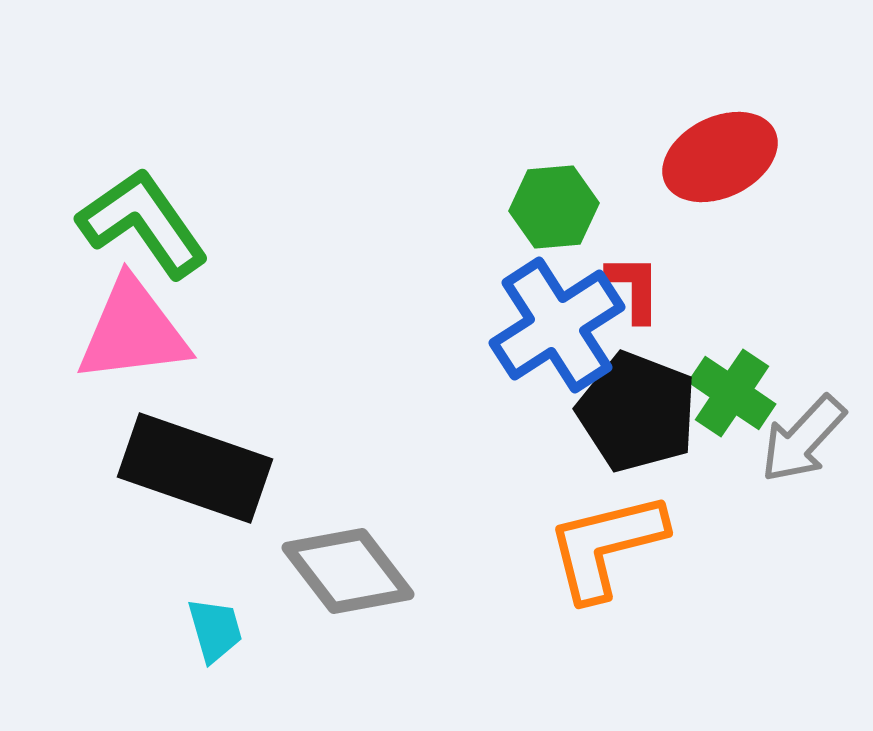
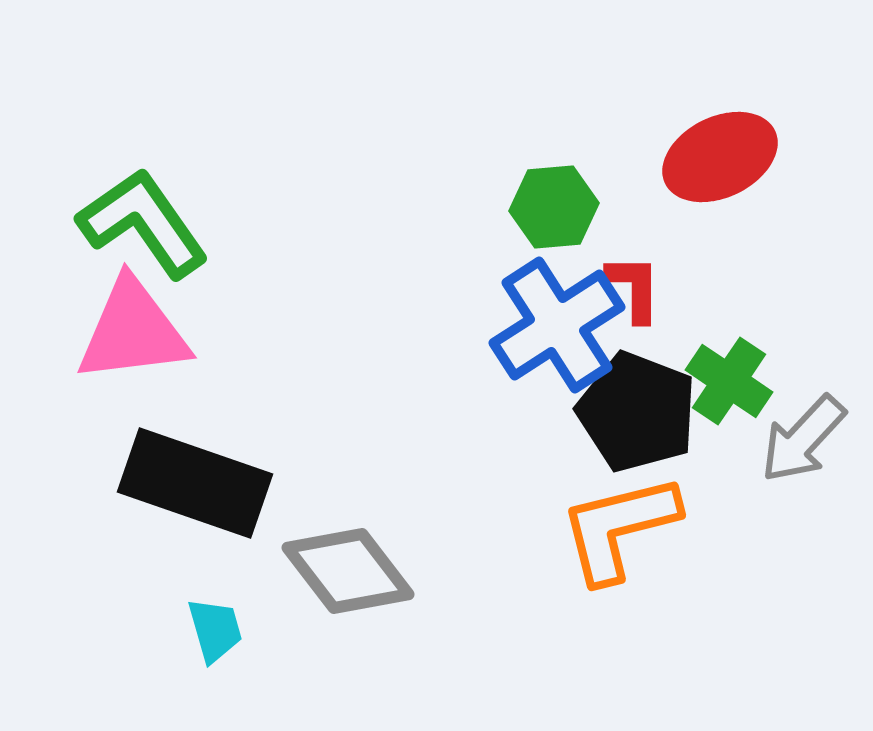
green cross: moved 3 px left, 12 px up
black rectangle: moved 15 px down
orange L-shape: moved 13 px right, 18 px up
